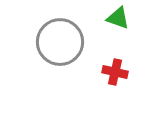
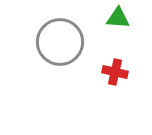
green triangle: rotated 15 degrees counterclockwise
